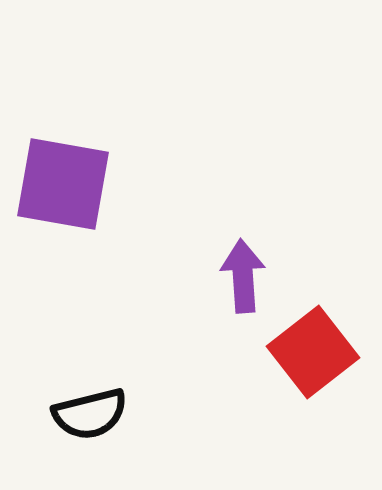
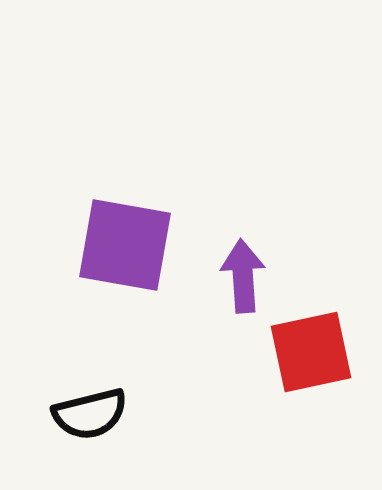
purple square: moved 62 px right, 61 px down
red square: moved 2 px left; rotated 26 degrees clockwise
